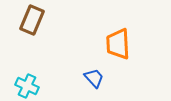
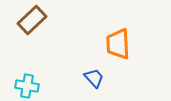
brown rectangle: rotated 24 degrees clockwise
cyan cross: rotated 15 degrees counterclockwise
